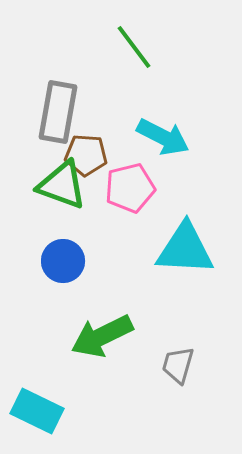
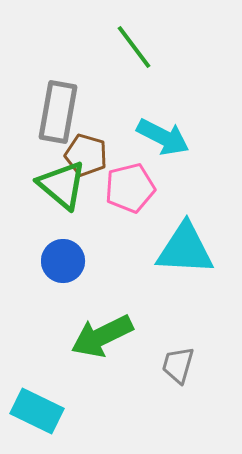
brown pentagon: rotated 12 degrees clockwise
green triangle: rotated 20 degrees clockwise
